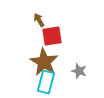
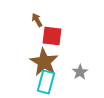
brown arrow: moved 2 px left
red square: rotated 15 degrees clockwise
gray star: moved 1 px right, 1 px down; rotated 21 degrees clockwise
